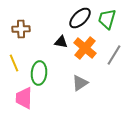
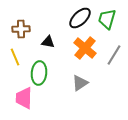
black triangle: moved 13 px left
yellow line: moved 1 px right, 6 px up
